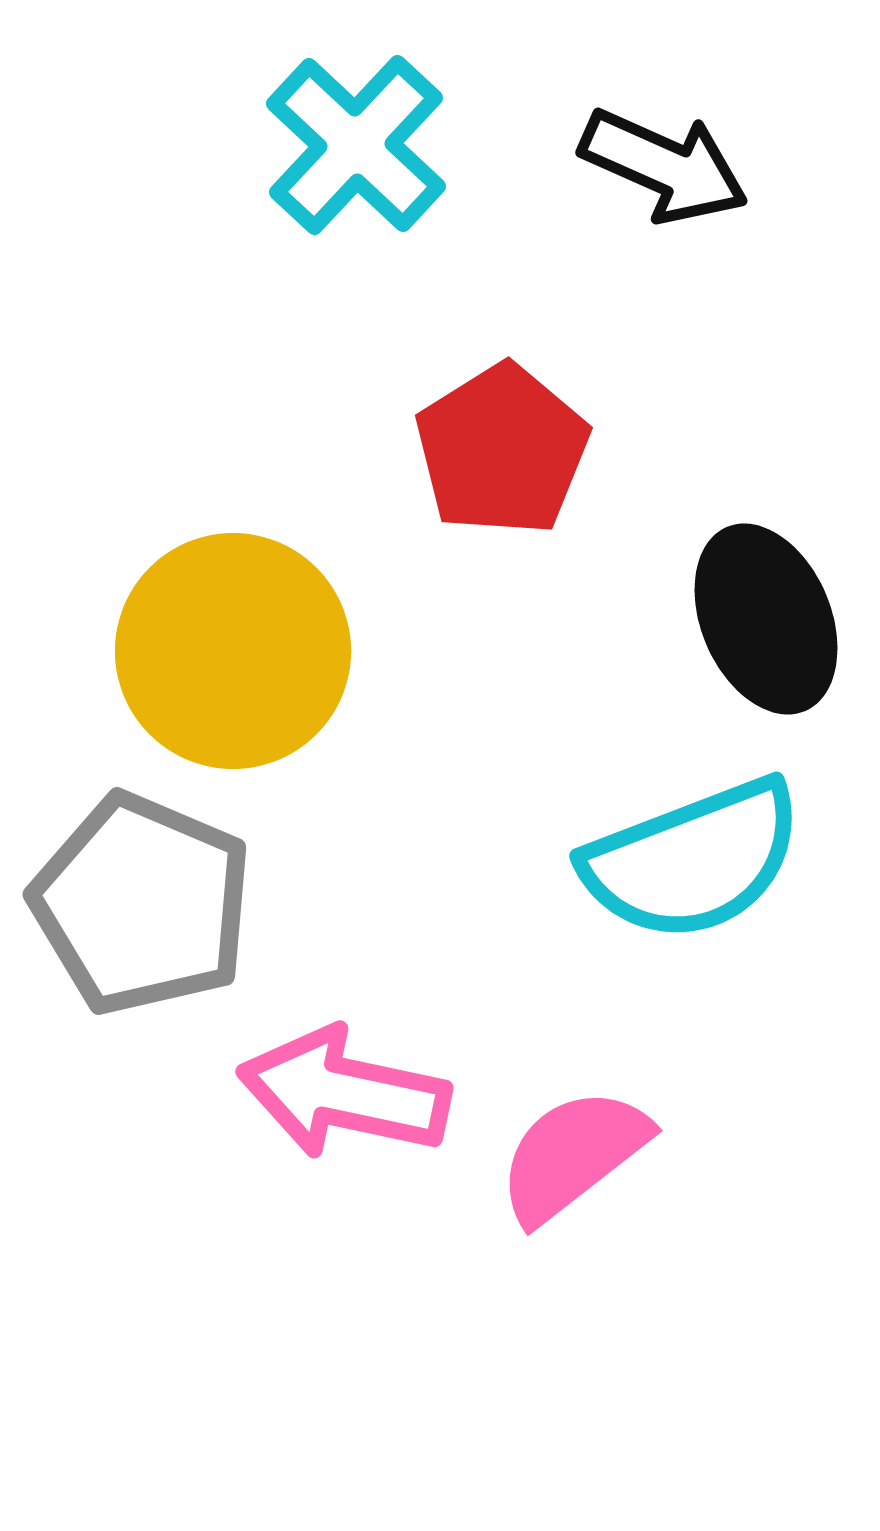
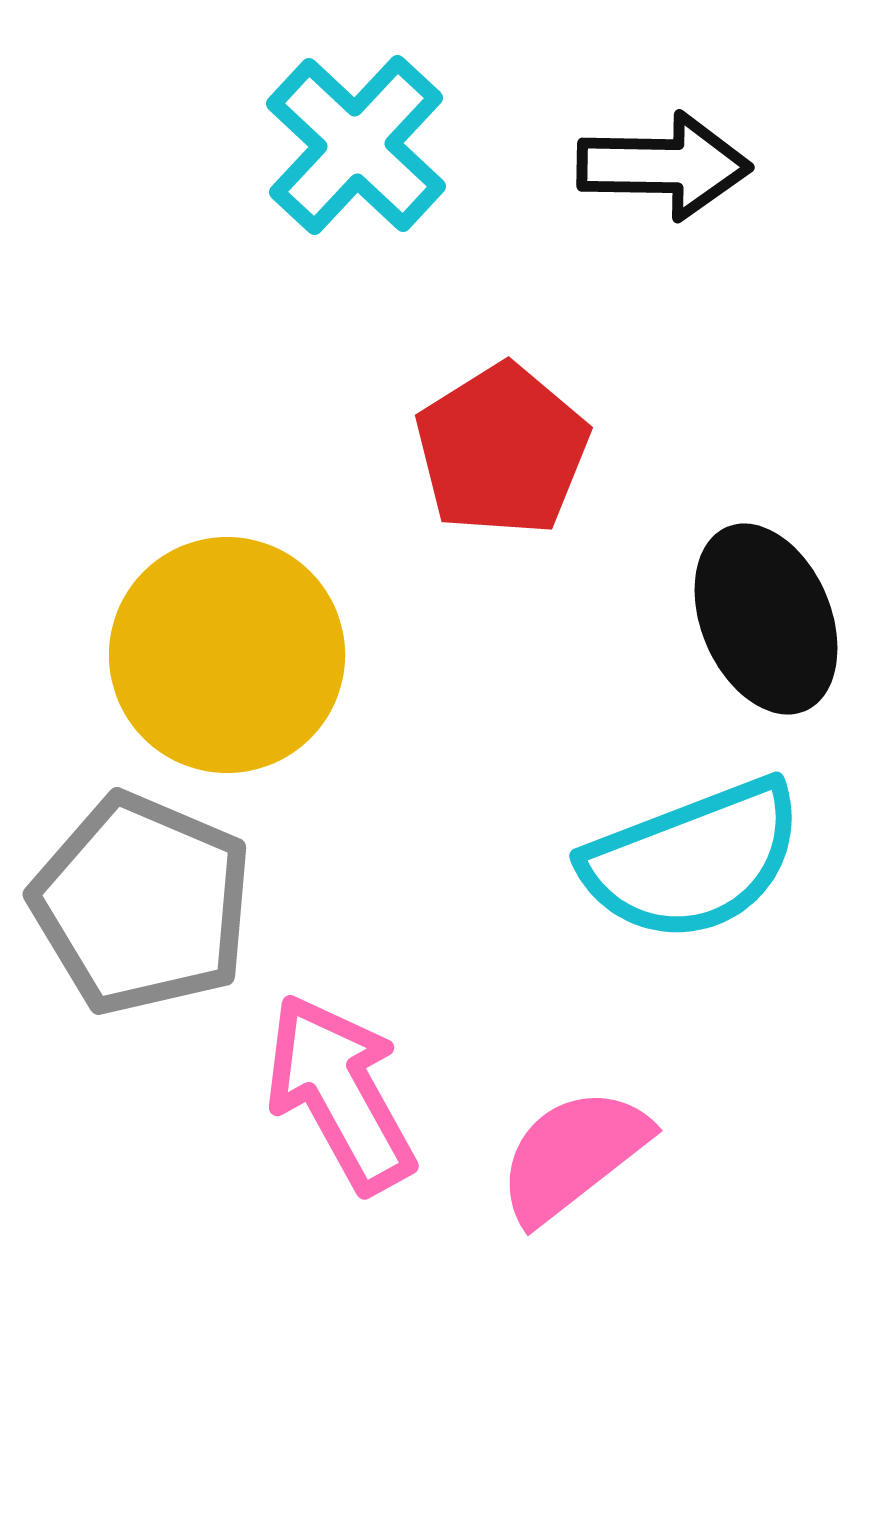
black arrow: rotated 23 degrees counterclockwise
yellow circle: moved 6 px left, 4 px down
pink arrow: moved 4 px left; rotated 49 degrees clockwise
